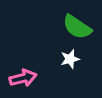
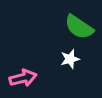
green semicircle: moved 2 px right
